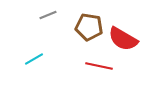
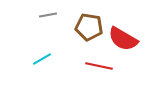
gray line: rotated 12 degrees clockwise
cyan line: moved 8 px right
